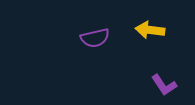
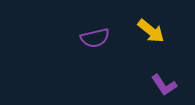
yellow arrow: moved 1 px right, 1 px down; rotated 148 degrees counterclockwise
